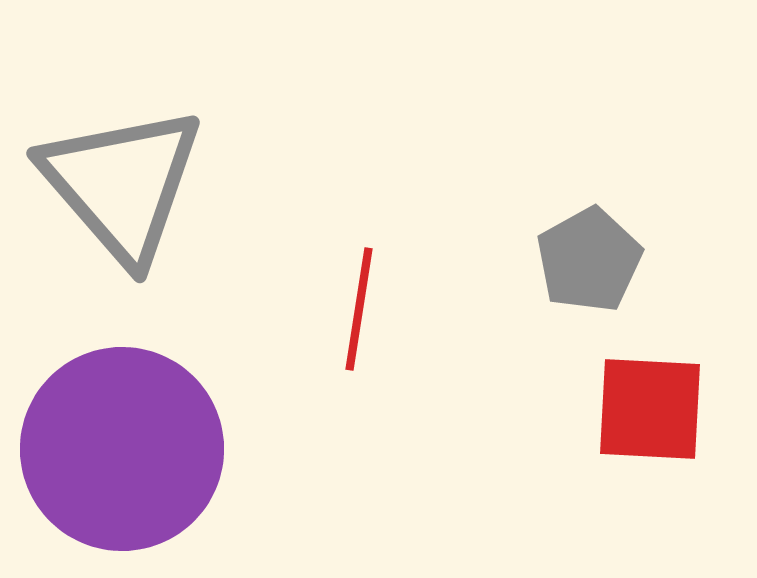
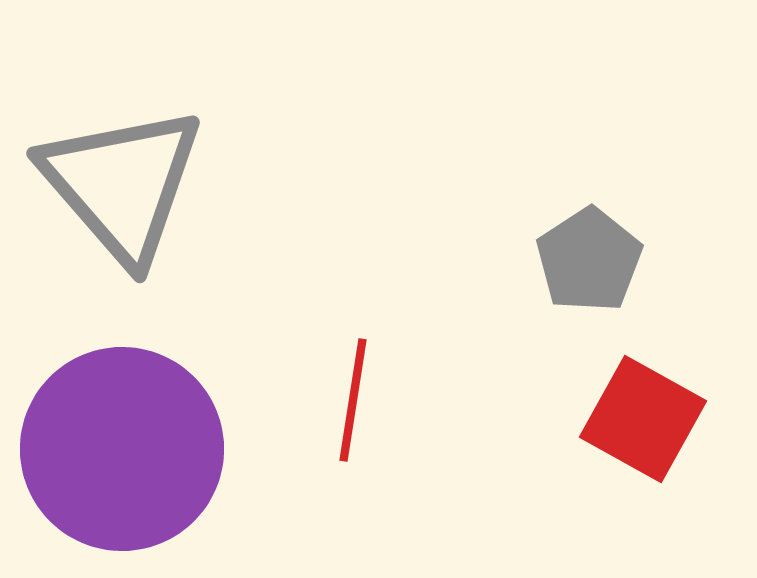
gray pentagon: rotated 4 degrees counterclockwise
red line: moved 6 px left, 91 px down
red square: moved 7 px left, 10 px down; rotated 26 degrees clockwise
